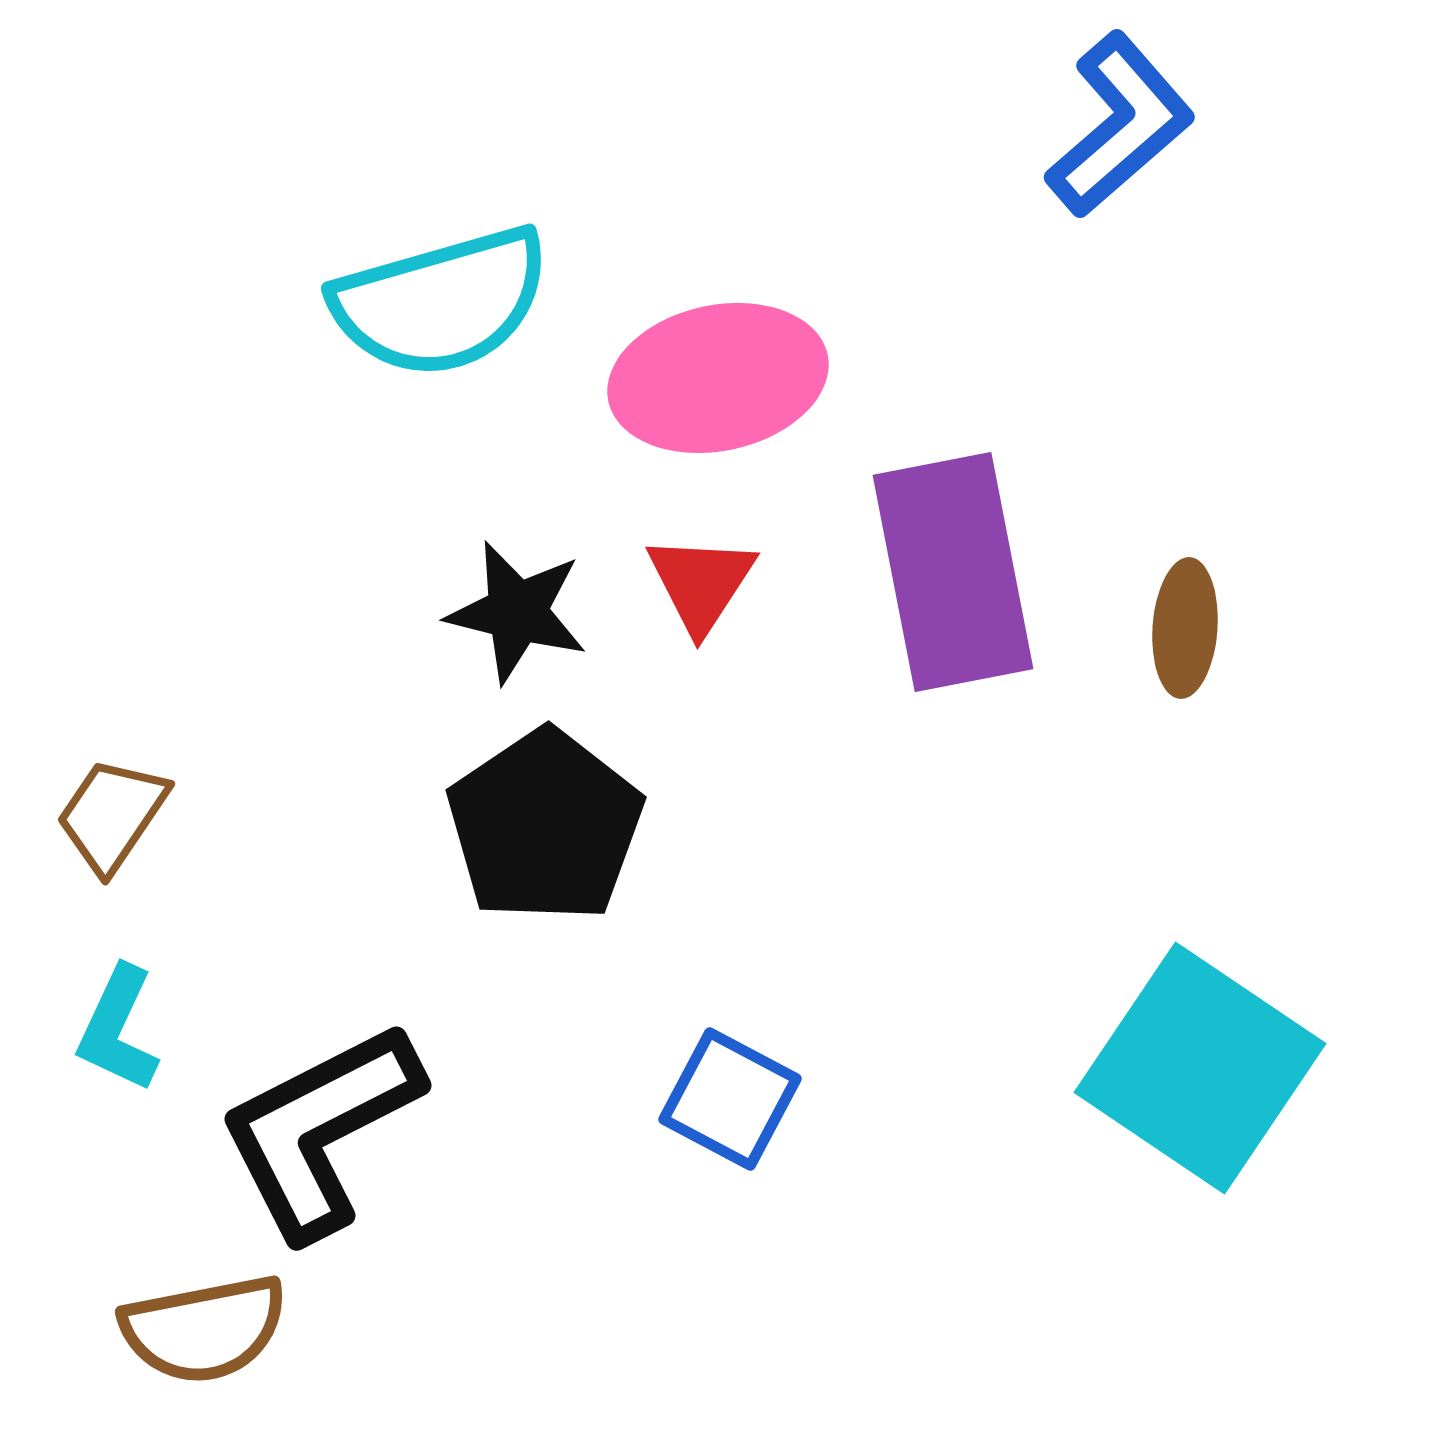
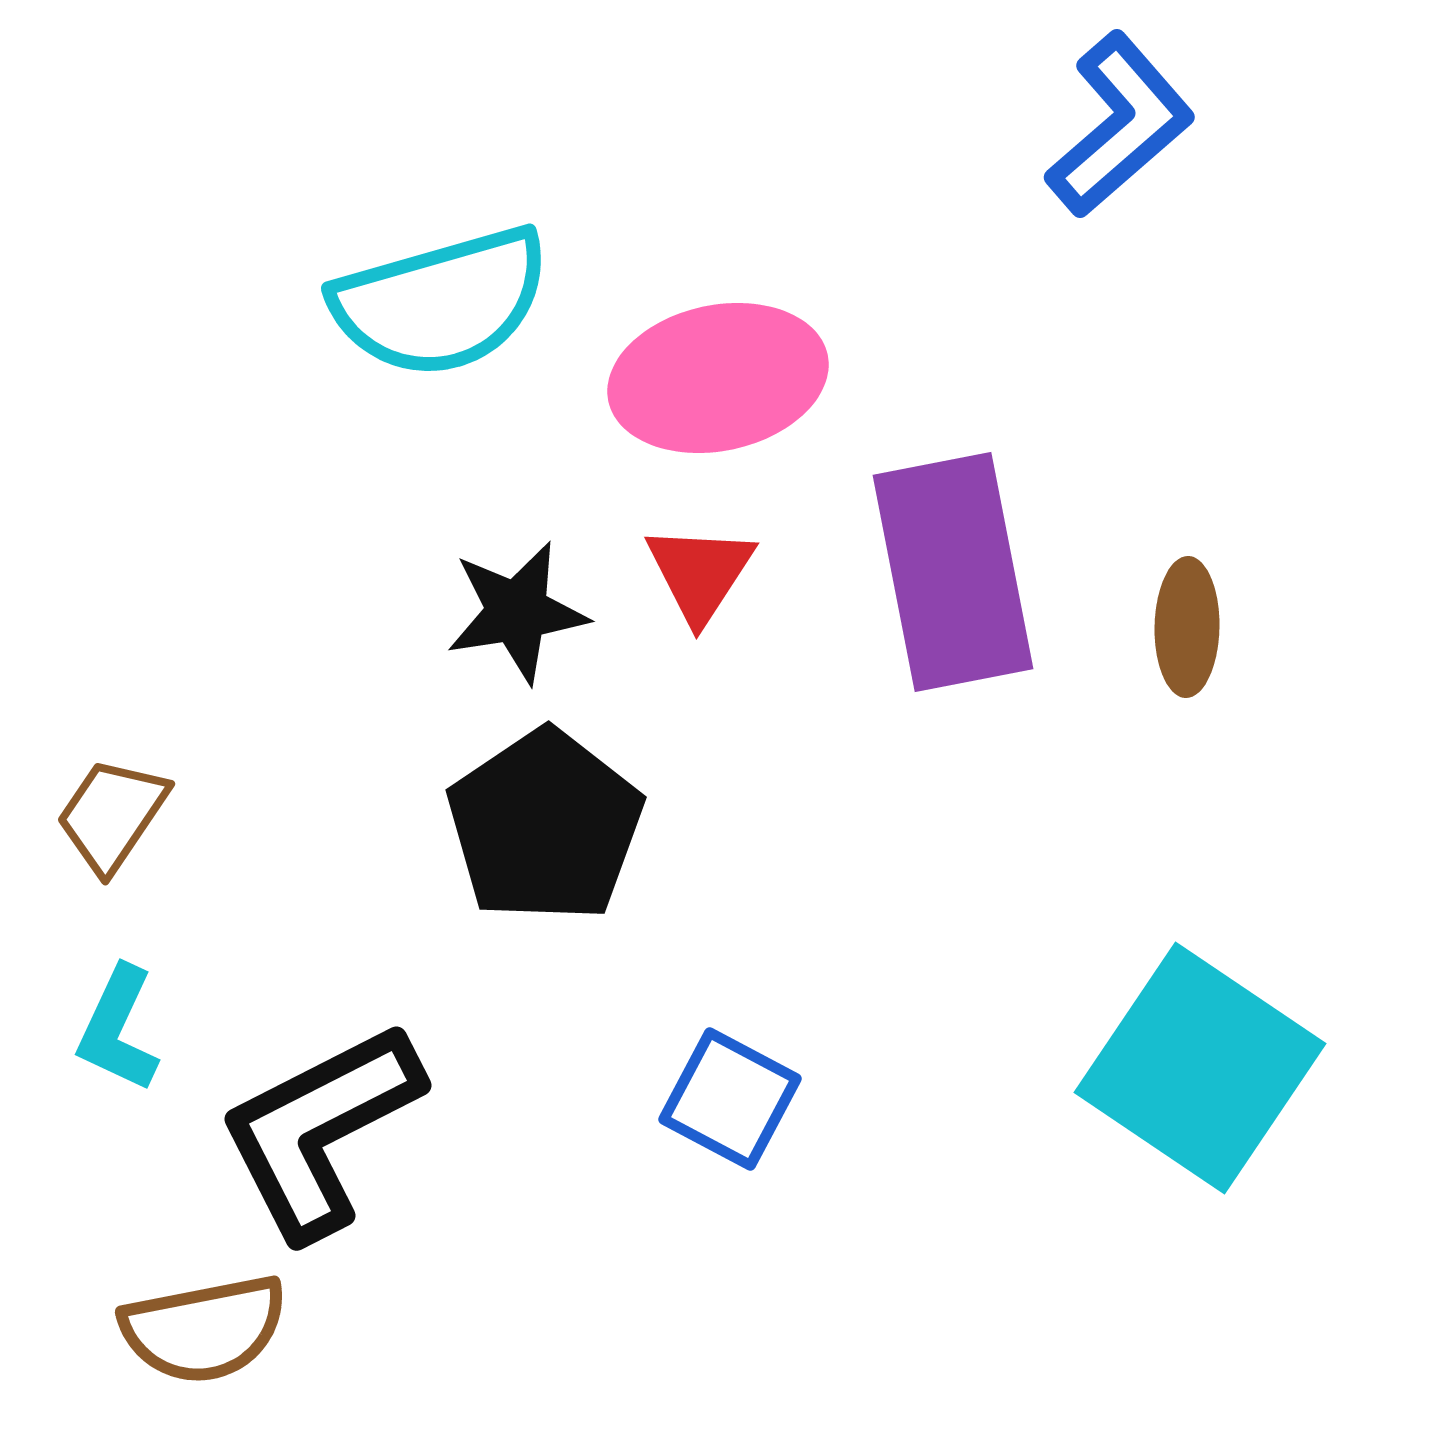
red triangle: moved 1 px left, 10 px up
black star: rotated 23 degrees counterclockwise
brown ellipse: moved 2 px right, 1 px up; rotated 3 degrees counterclockwise
